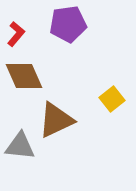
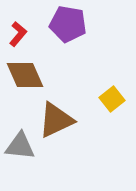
purple pentagon: rotated 18 degrees clockwise
red L-shape: moved 2 px right
brown diamond: moved 1 px right, 1 px up
